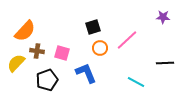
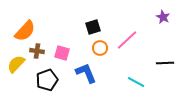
purple star: rotated 24 degrees clockwise
yellow semicircle: moved 1 px down
